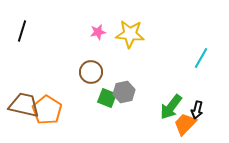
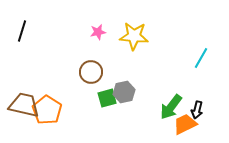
yellow star: moved 4 px right, 2 px down
green square: rotated 36 degrees counterclockwise
orange trapezoid: rotated 20 degrees clockwise
